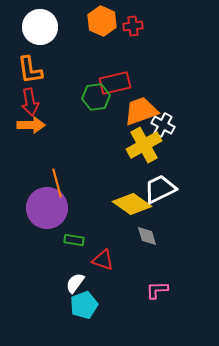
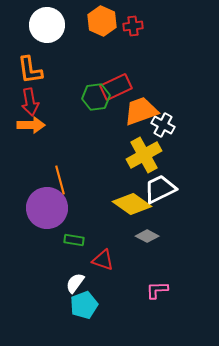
white circle: moved 7 px right, 2 px up
red rectangle: moved 1 px right, 4 px down; rotated 12 degrees counterclockwise
yellow cross: moved 10 px down
orange line: moved 3 px right, 3 px up
gray diamond: rotated 45 degrees counterclockwise
